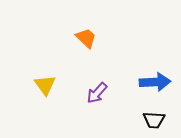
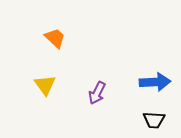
orange trapezoid: moved 31 px left
purple arrow: rotated 15 degrees counterclockwise
